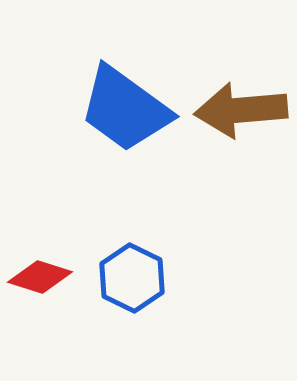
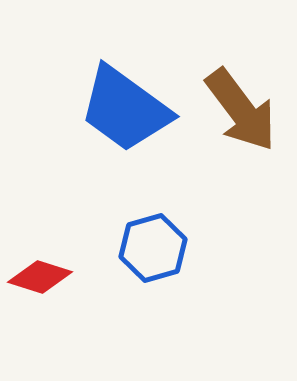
brown arrow: rotated 122 degrees counterclockwise
blue hexagon: moved 21 px right, 30 px up; rotated 18 degrees clockwise
